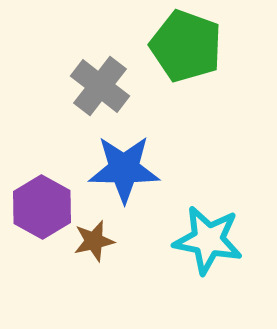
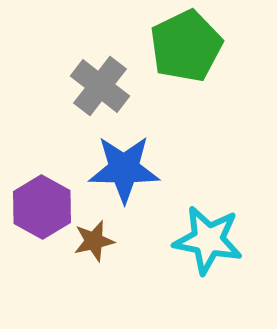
green pentagon: rotated 26 degrees clockwise
